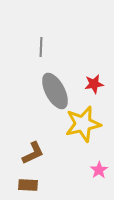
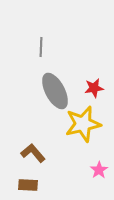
red star: moved 4 px down
brown L-shape: rotated 105 degrees counterclockwise
